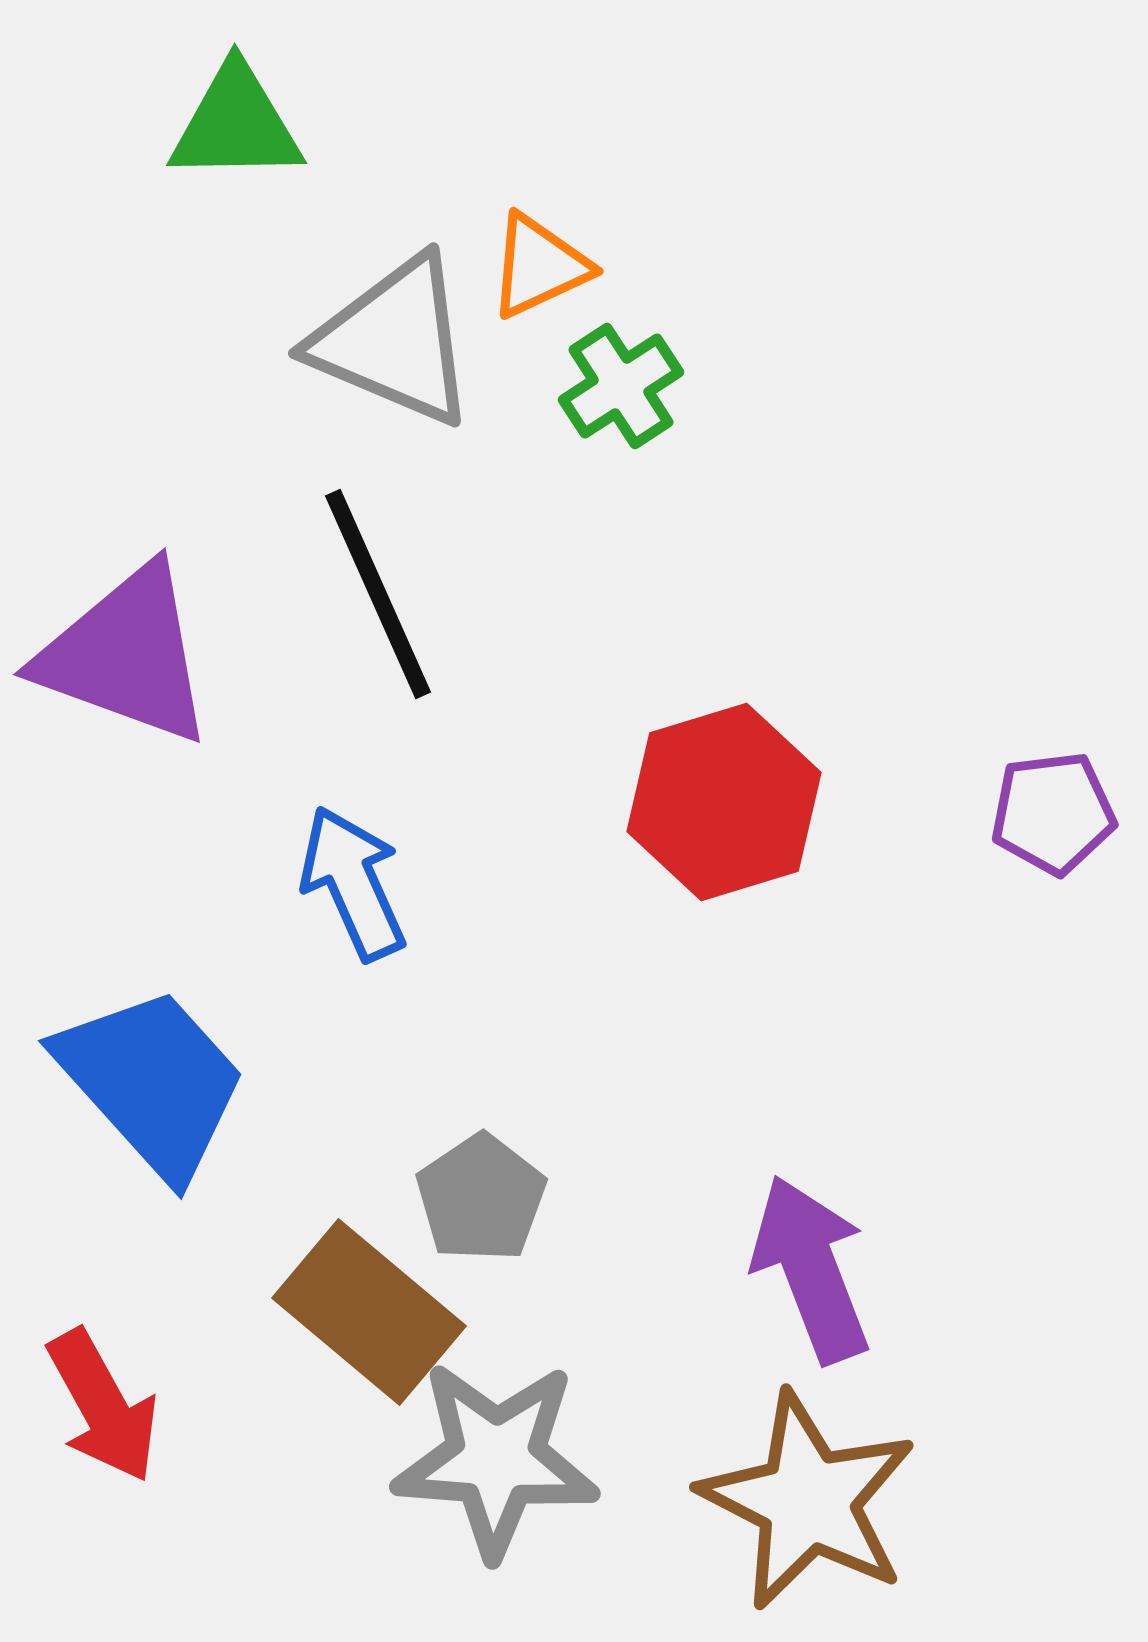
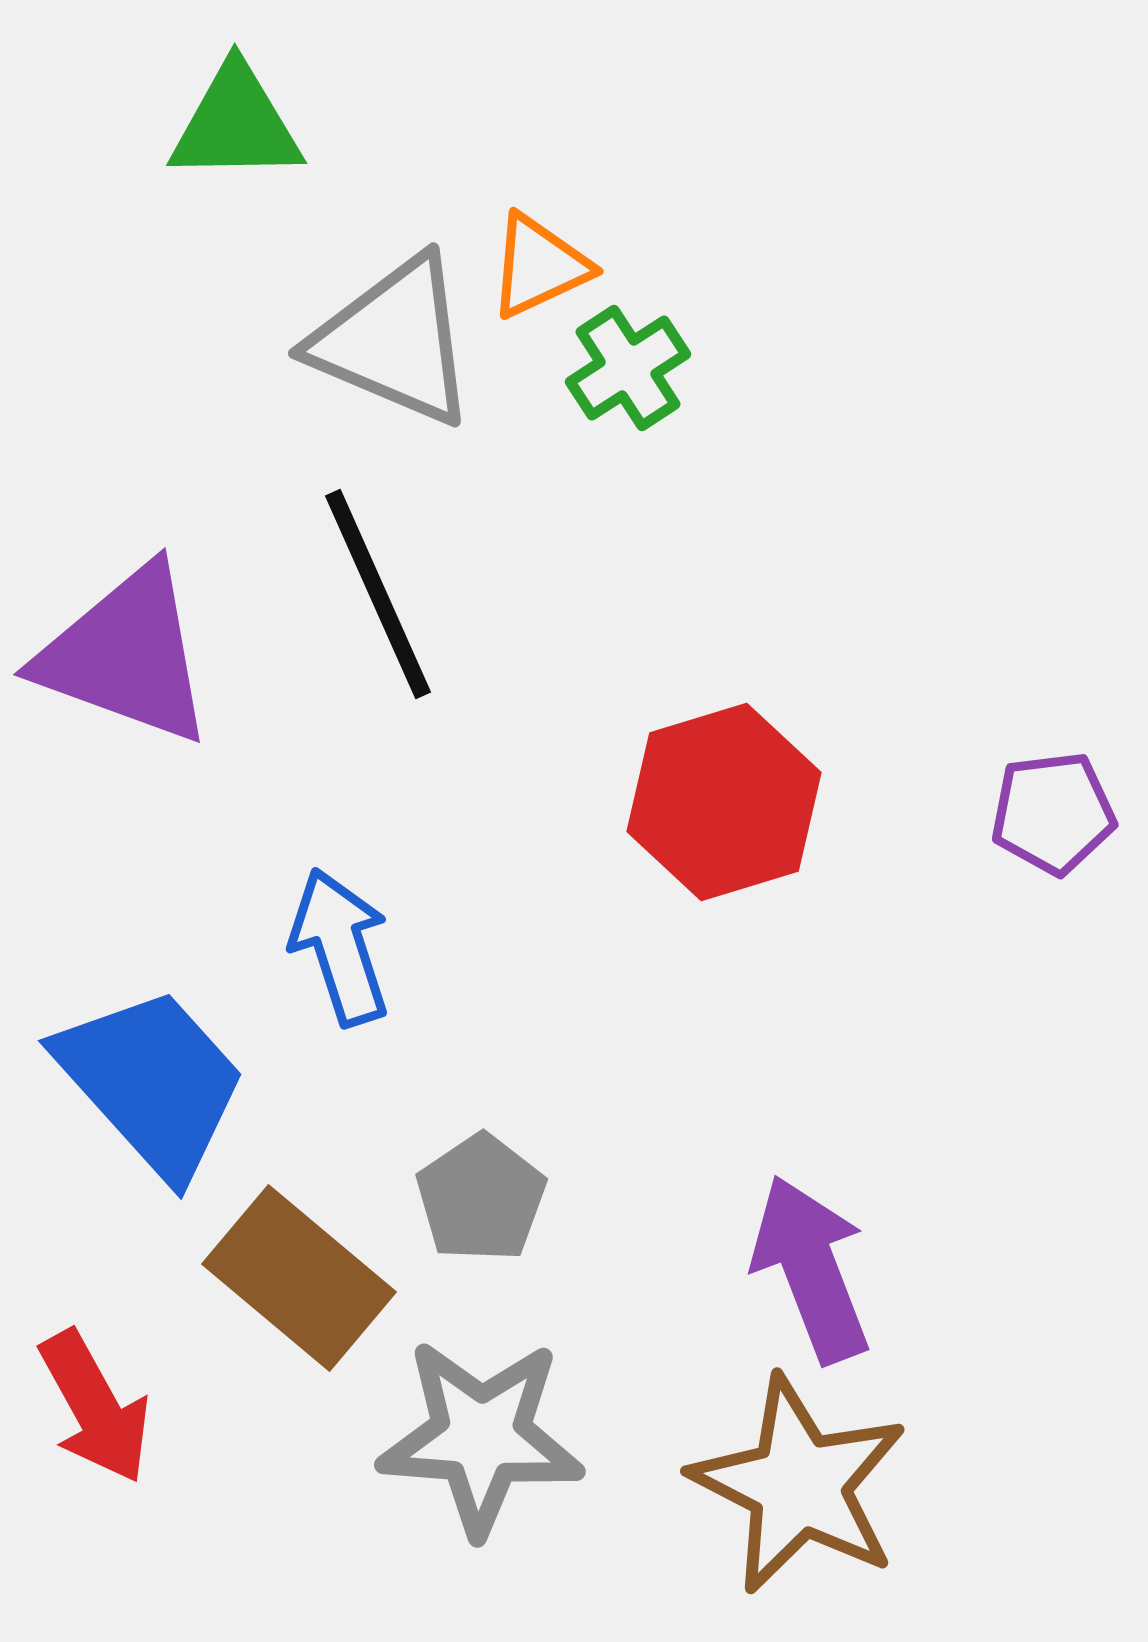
green cross: moved 7 px right, 18 px up
blue arrow: moved 13 px left, 64 px down; rotated 6 degrees clockwise
brown rectangle: moved 70 px left, 34 px up
red arrow: moved 8 px left, 1 px down
gray star: moved 15 px left, 22 px up
brown star: moved 9 px left, 16 px up
